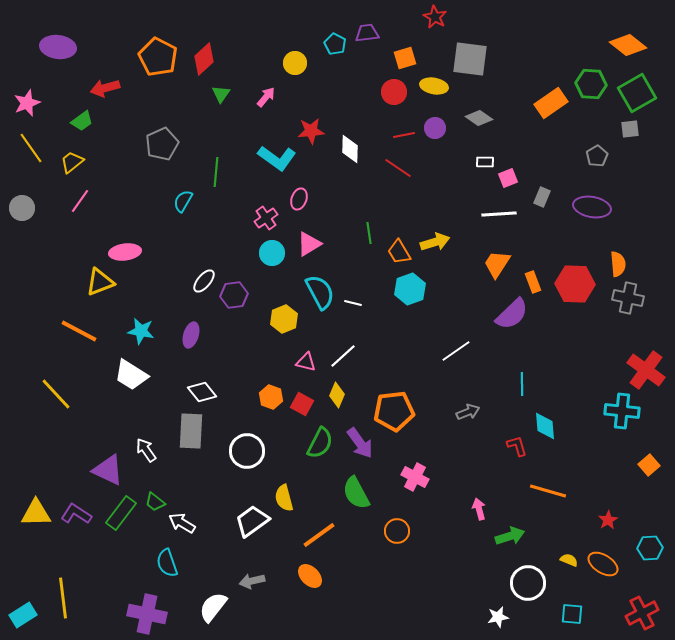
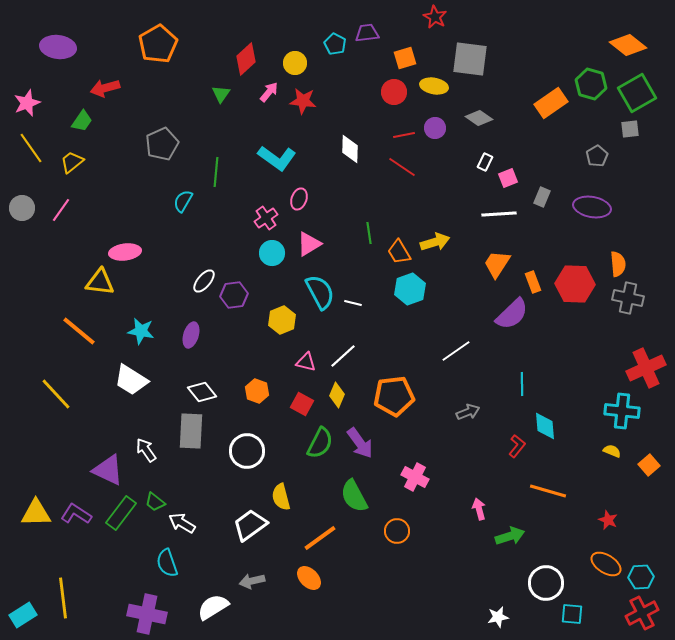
orange pentagon at (158, 57): moved 13 px up; rotated 15 degrees clockwise
red diamond at (204, 59): moved 42 px right
green hexagon at (591, 84): rotated 12 degrees clockwise
pink arrow at (266, 97): moved 3 px right, 5 px up
green trapezoid at (82, 121): rotated 20 degrees counterclockwise
red star at (311, 131): moved 8 px left, 30 px up; rotated 12 degrees clockwise
white rectangle at (485, 162): rotated 66 degrees counterclockwise
red line at (398, 168): moved 4 px right, 1 px up
pink line at (80, 201): moved 19 px left, 9 px down
yellow triangle at (100, 282): rotated 28 degrees clockwise
yellow hexagon at (284, 319): moved 2 px left, 1 px down
orange line at (79, 331): rotated 12 degrees clockwise
red cross at (646, 370): moved 2 px up; rotated 30 degrees clockwise
white trapezoid at (131, 375): moved 5 px down
orange hexagon at (271, 397): moved 14 px left, 6 px up
orange pentagon at (394, 411): moved 15 px up
red L-shape at (517, 446): rotated 55 degrees clockwise
green semicircle at (356, 493): moved 2 px left, 3 px down
yellow semicircle at (284, 498): moved 3 px left, 1 px up
red star at (608, 520): rotated 18 degrees counterclockwise
white trapezoid at (252, 521): moved 2 px left, 4 px down
orange line at (319, 535): moved 1 px right, 3 px down
cyan hexagon at (650, 548): moved 9 px left, 29 px down
yellow semicircle at (569, 560): moved 43 px right, 109 px up
orange ellipse at (603, 564): moved 3 px right
orange ellipse at (310, 576): moved 1 px left, 2 px down
white circle at (528, 583): moved 18 px right
white semicircle at (213, 607): rotated 20 degrees clockwise
